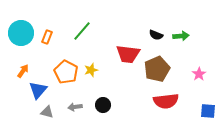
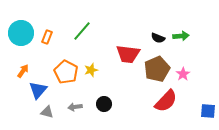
black semicircle: moved 2 px right, 3 px down
pink star: moved 16 px left
red semicircle: rotated 40 degrees counterclockwise
black circle: moved 1 px right, 1 px up
